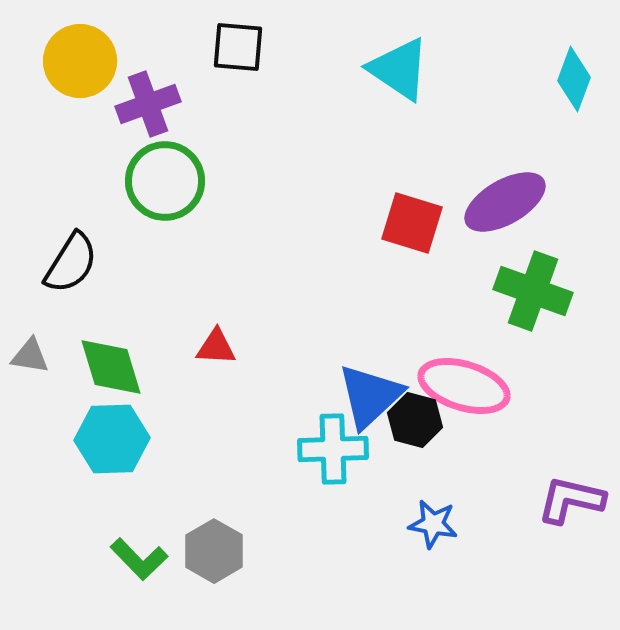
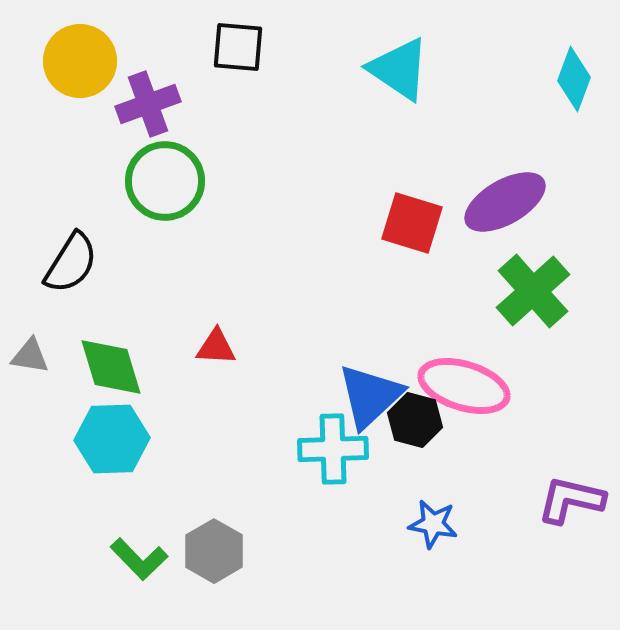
green cross: rotated 28 degrees clockwise
